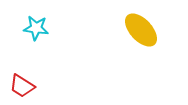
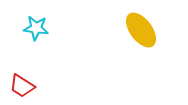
yellow ellipse: rotated 6 degrees clockwise
